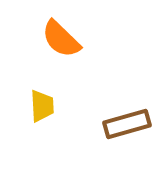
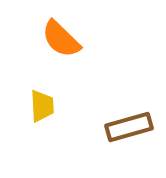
brown rectangle: moved 2 px right, 3 px down
